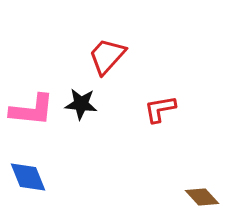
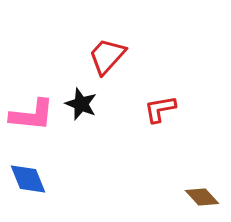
black star: rotated 16 degrees clockwise
pink L-shape: moved 5 px down
blue diamond: moved 2 px down
